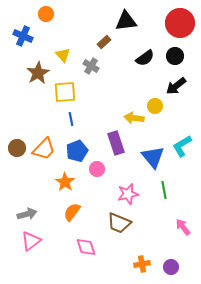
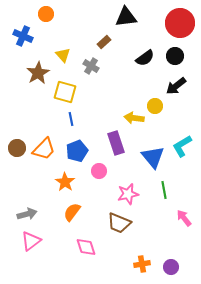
black triangle: moved 4 px up
yellow square: rotated 20 degrees clockwise
pink circle: moved 2 px right, 2 px down
pink arrow: moved 1 px right, 9 px up
